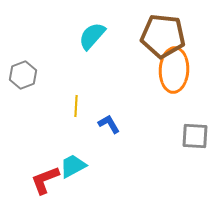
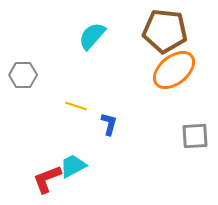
brown pentagon: moved 2 px right, 5 px up
orange ellipse: rotated 48 degrees clockwise
gray hexagon: rotated 20 degrees clockwise
yellow line: rotated 75 degrees counterclockwise
blue L-shape: rotated 45 degrees clockwise
gray square: rotated 8 degrees counterclockwise
red L-shape: moved 2 px right, 1 px up
